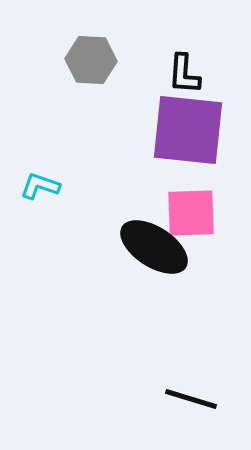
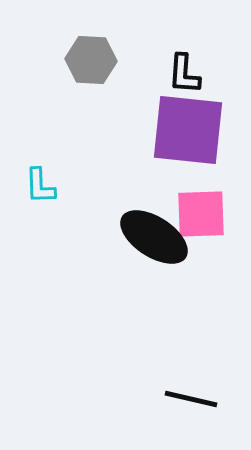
cyan L-shape: rotated 111 degrees counterclockwise
pink square: moved 10 px right, 1 px down
black ellipse: moved 10 px up
black line: rotated 4 degrees counterclockwise
